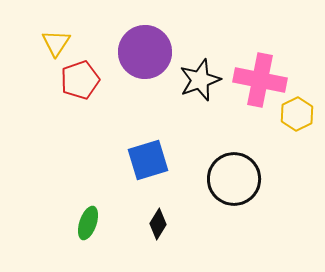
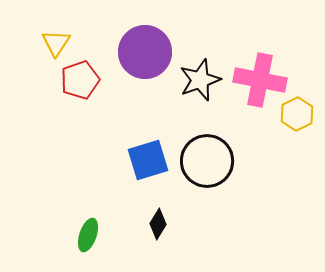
black circle: moved 27 px left, 18 px up
green ellipse: moved 12 px down
